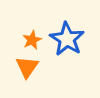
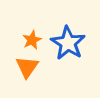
blue star: moved 1 px right, 4 px down
